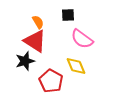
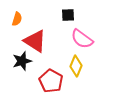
orange semicircle: moved 21 px left, 3 px up; rotated 48 degrees clockwise
black star: moved 3 px left
yellow diamond: rotated 45 degrees clockwise
